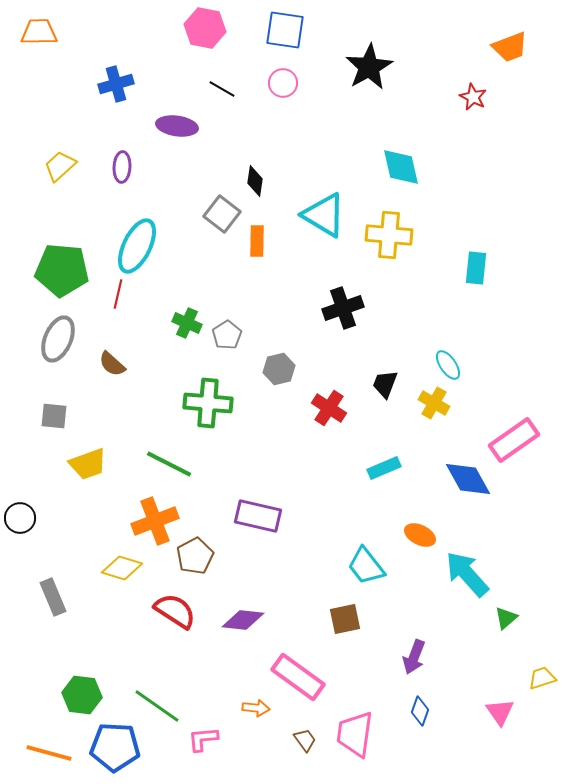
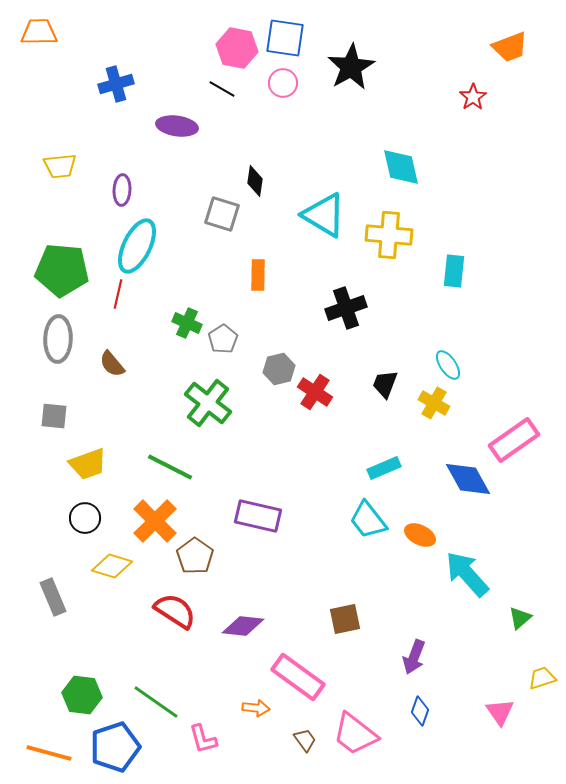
pink hexagon at (205, 28): moved 32 px right, 20 px down
blue square at (285, 30): moved 8 px down
black star at (369, 67): moved 18 px left
red star at (473, 97): rotated 12 degrees clockwise
yellow trapezoid at (60, 166): rotated 144 degrees counterclockwise
purple ellipse at (122, 167): moved 23 px down
gray square at (222, 214): rotated 21 degrees counterclockwise
orange rectangle at (257, 241): moved 1 px right, 34 px down
cyan rectangle at (476, 268): moved 22 px left, 3 px down
black cross at (343, 308): moved 3 px right
gray pentagon at (227, 335): moved 4 px left, 4 px down
gray ellipse at (58, 339): rotated 21 degrees counterclockwise
brown semicircle at (112, 364): rotated 8 degrees clockwise
green cross at (208, 403): rotated 33 degrees clockwise
red cross at (329, 408): moved 14 px left, 16 px up
green line at (169, 464): moved 1 px right, 3 px down
black circle at (20, 518): moved 65 px right
orange cross at (155, 521): rotated 24 degrees counterclockwise
brown pentagon at (195, 556): rotated 9 degrees counterclockwise
cyan trapezoid at (366, 566): moved 2 px right, 46 px up
yellow diamond at (122, 568): moved 10 px left, 2 px up
green triangle at (506, 618): moved 14 px right
purple diamond at (243, 620): moved 6 px down
green line at (157, 706): moved 1 px left, 4 px up
pink trapezoid at (355, 734): rotated 60 degrees counterclockwise
pink L-shape at (203, 739): rotated 100 degrees counterclockwise
blue pentagon at (115, 747): rotated 21 degrees counterclockwise
